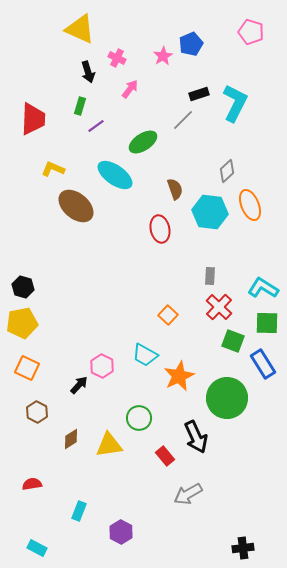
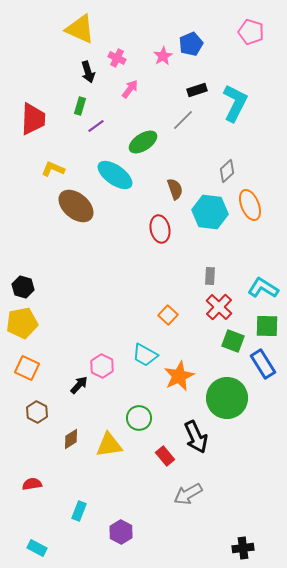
black rectangle at (199, 94): moved 2 px left, 4 px up
green square at (267, 323): moved 3 px down
